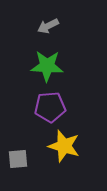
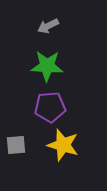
yellow star: moved 1 px left, 1 px up
gray square: moved 2 px left, 14 px up
